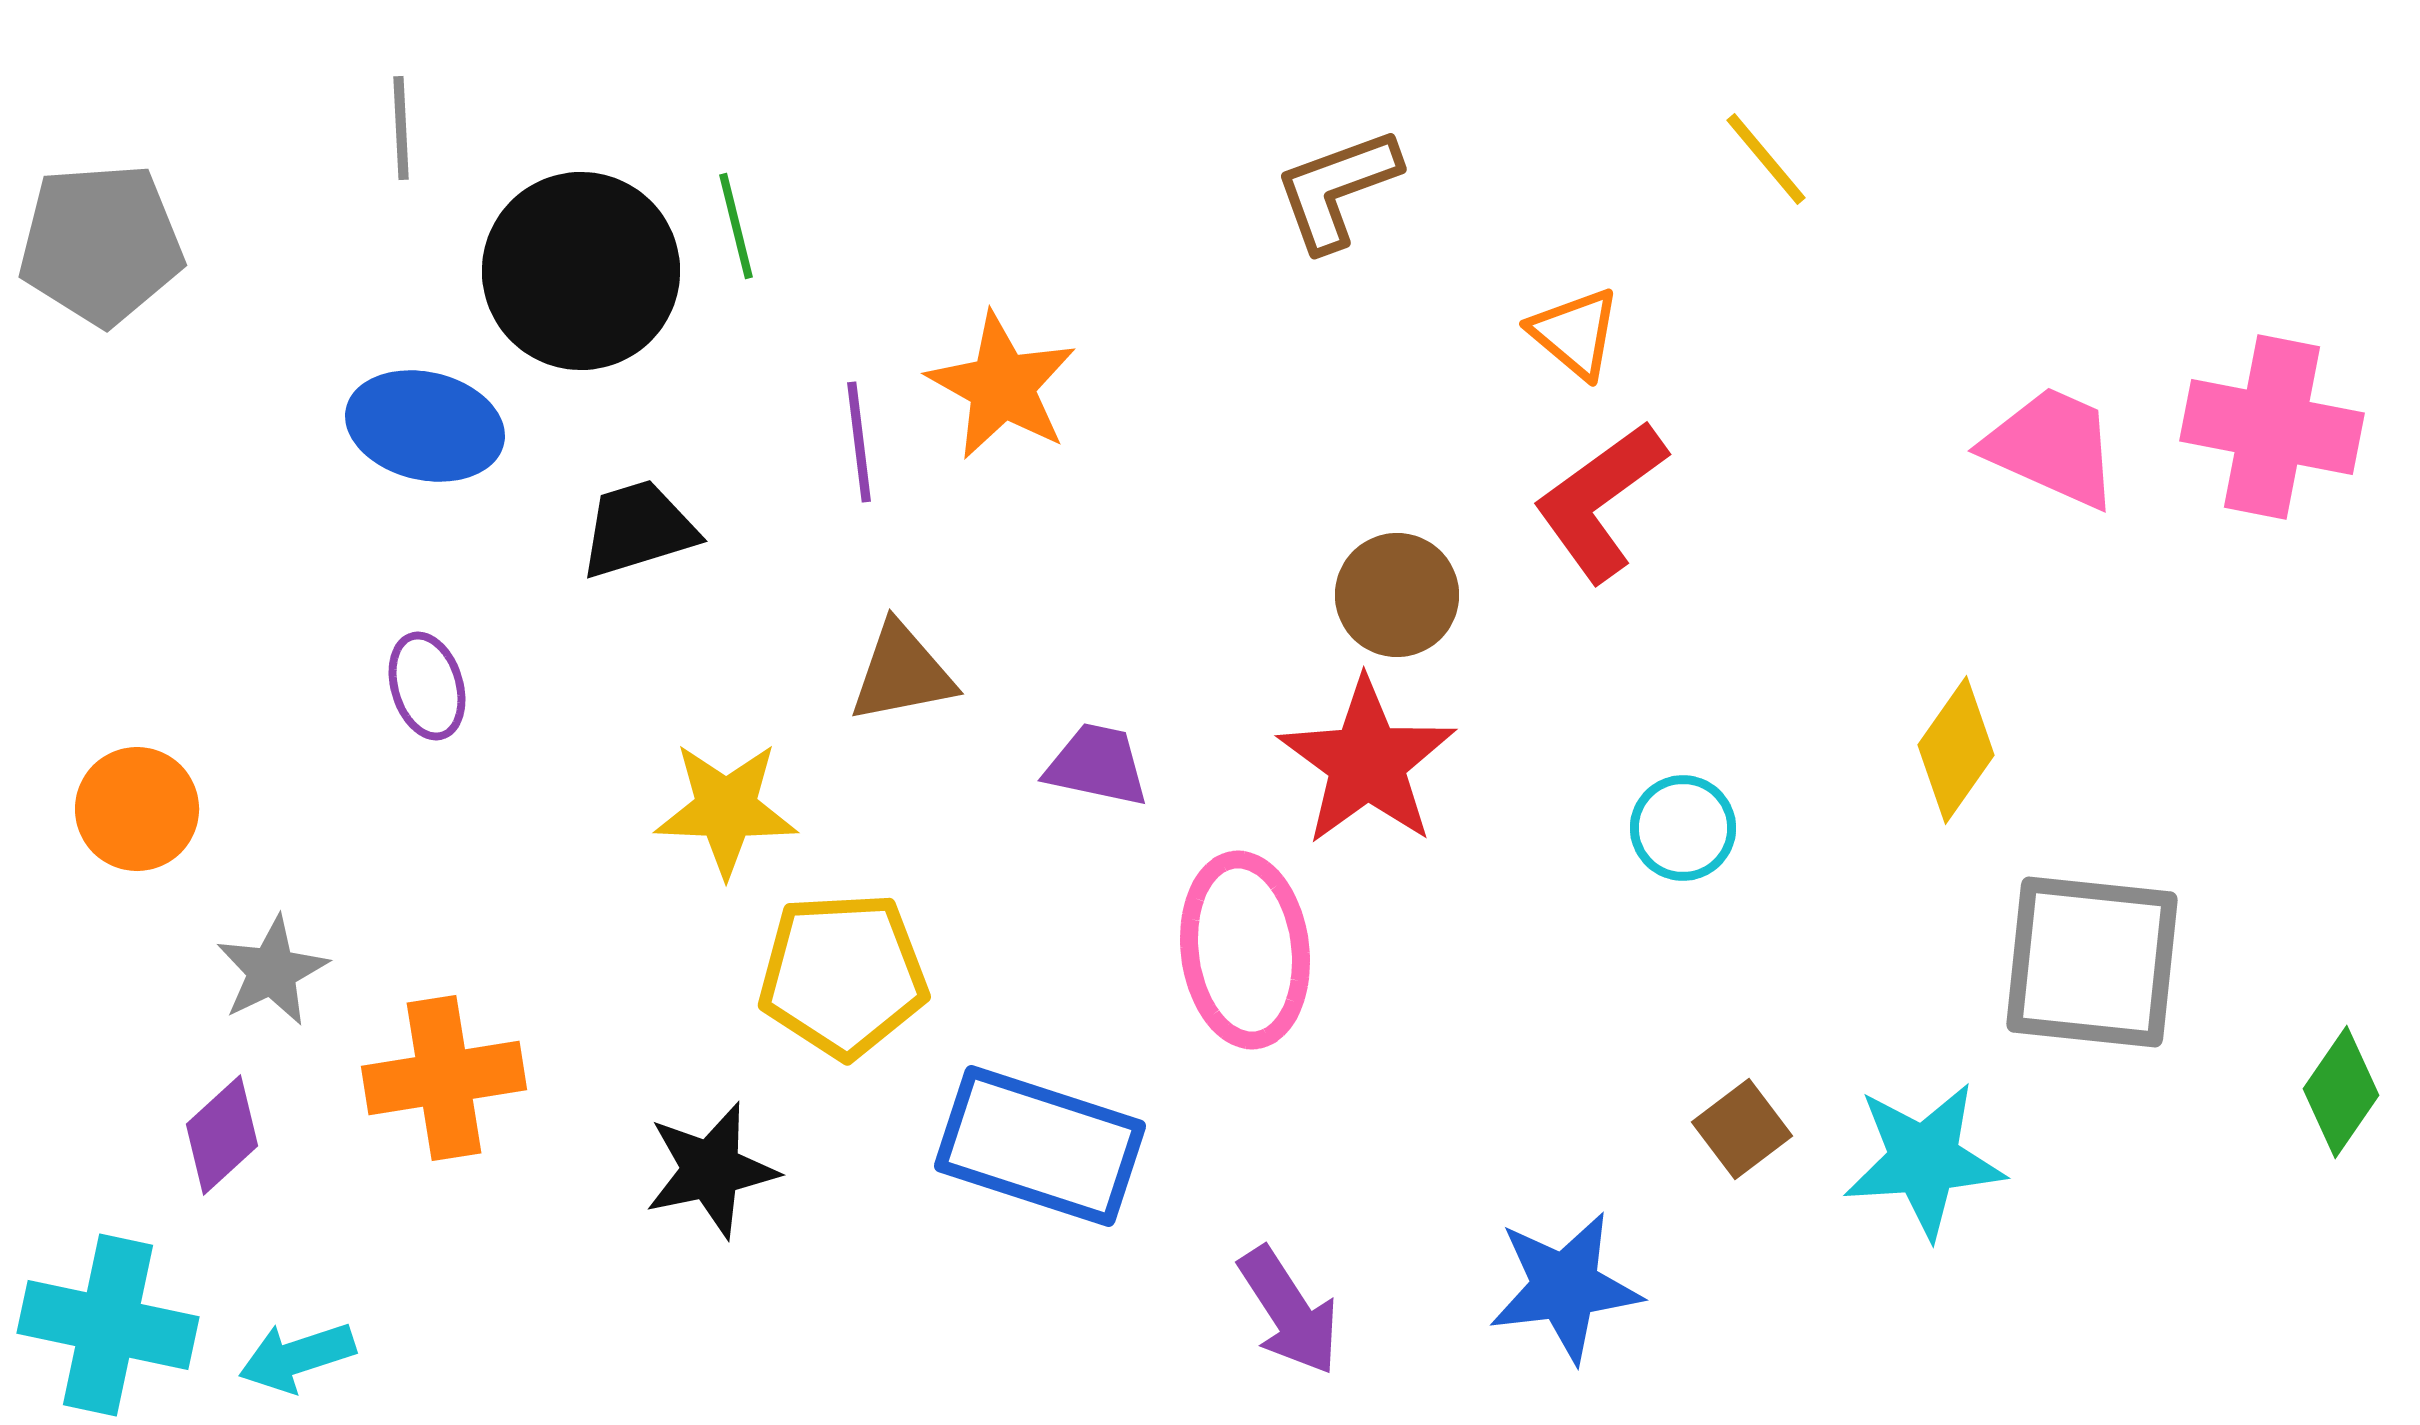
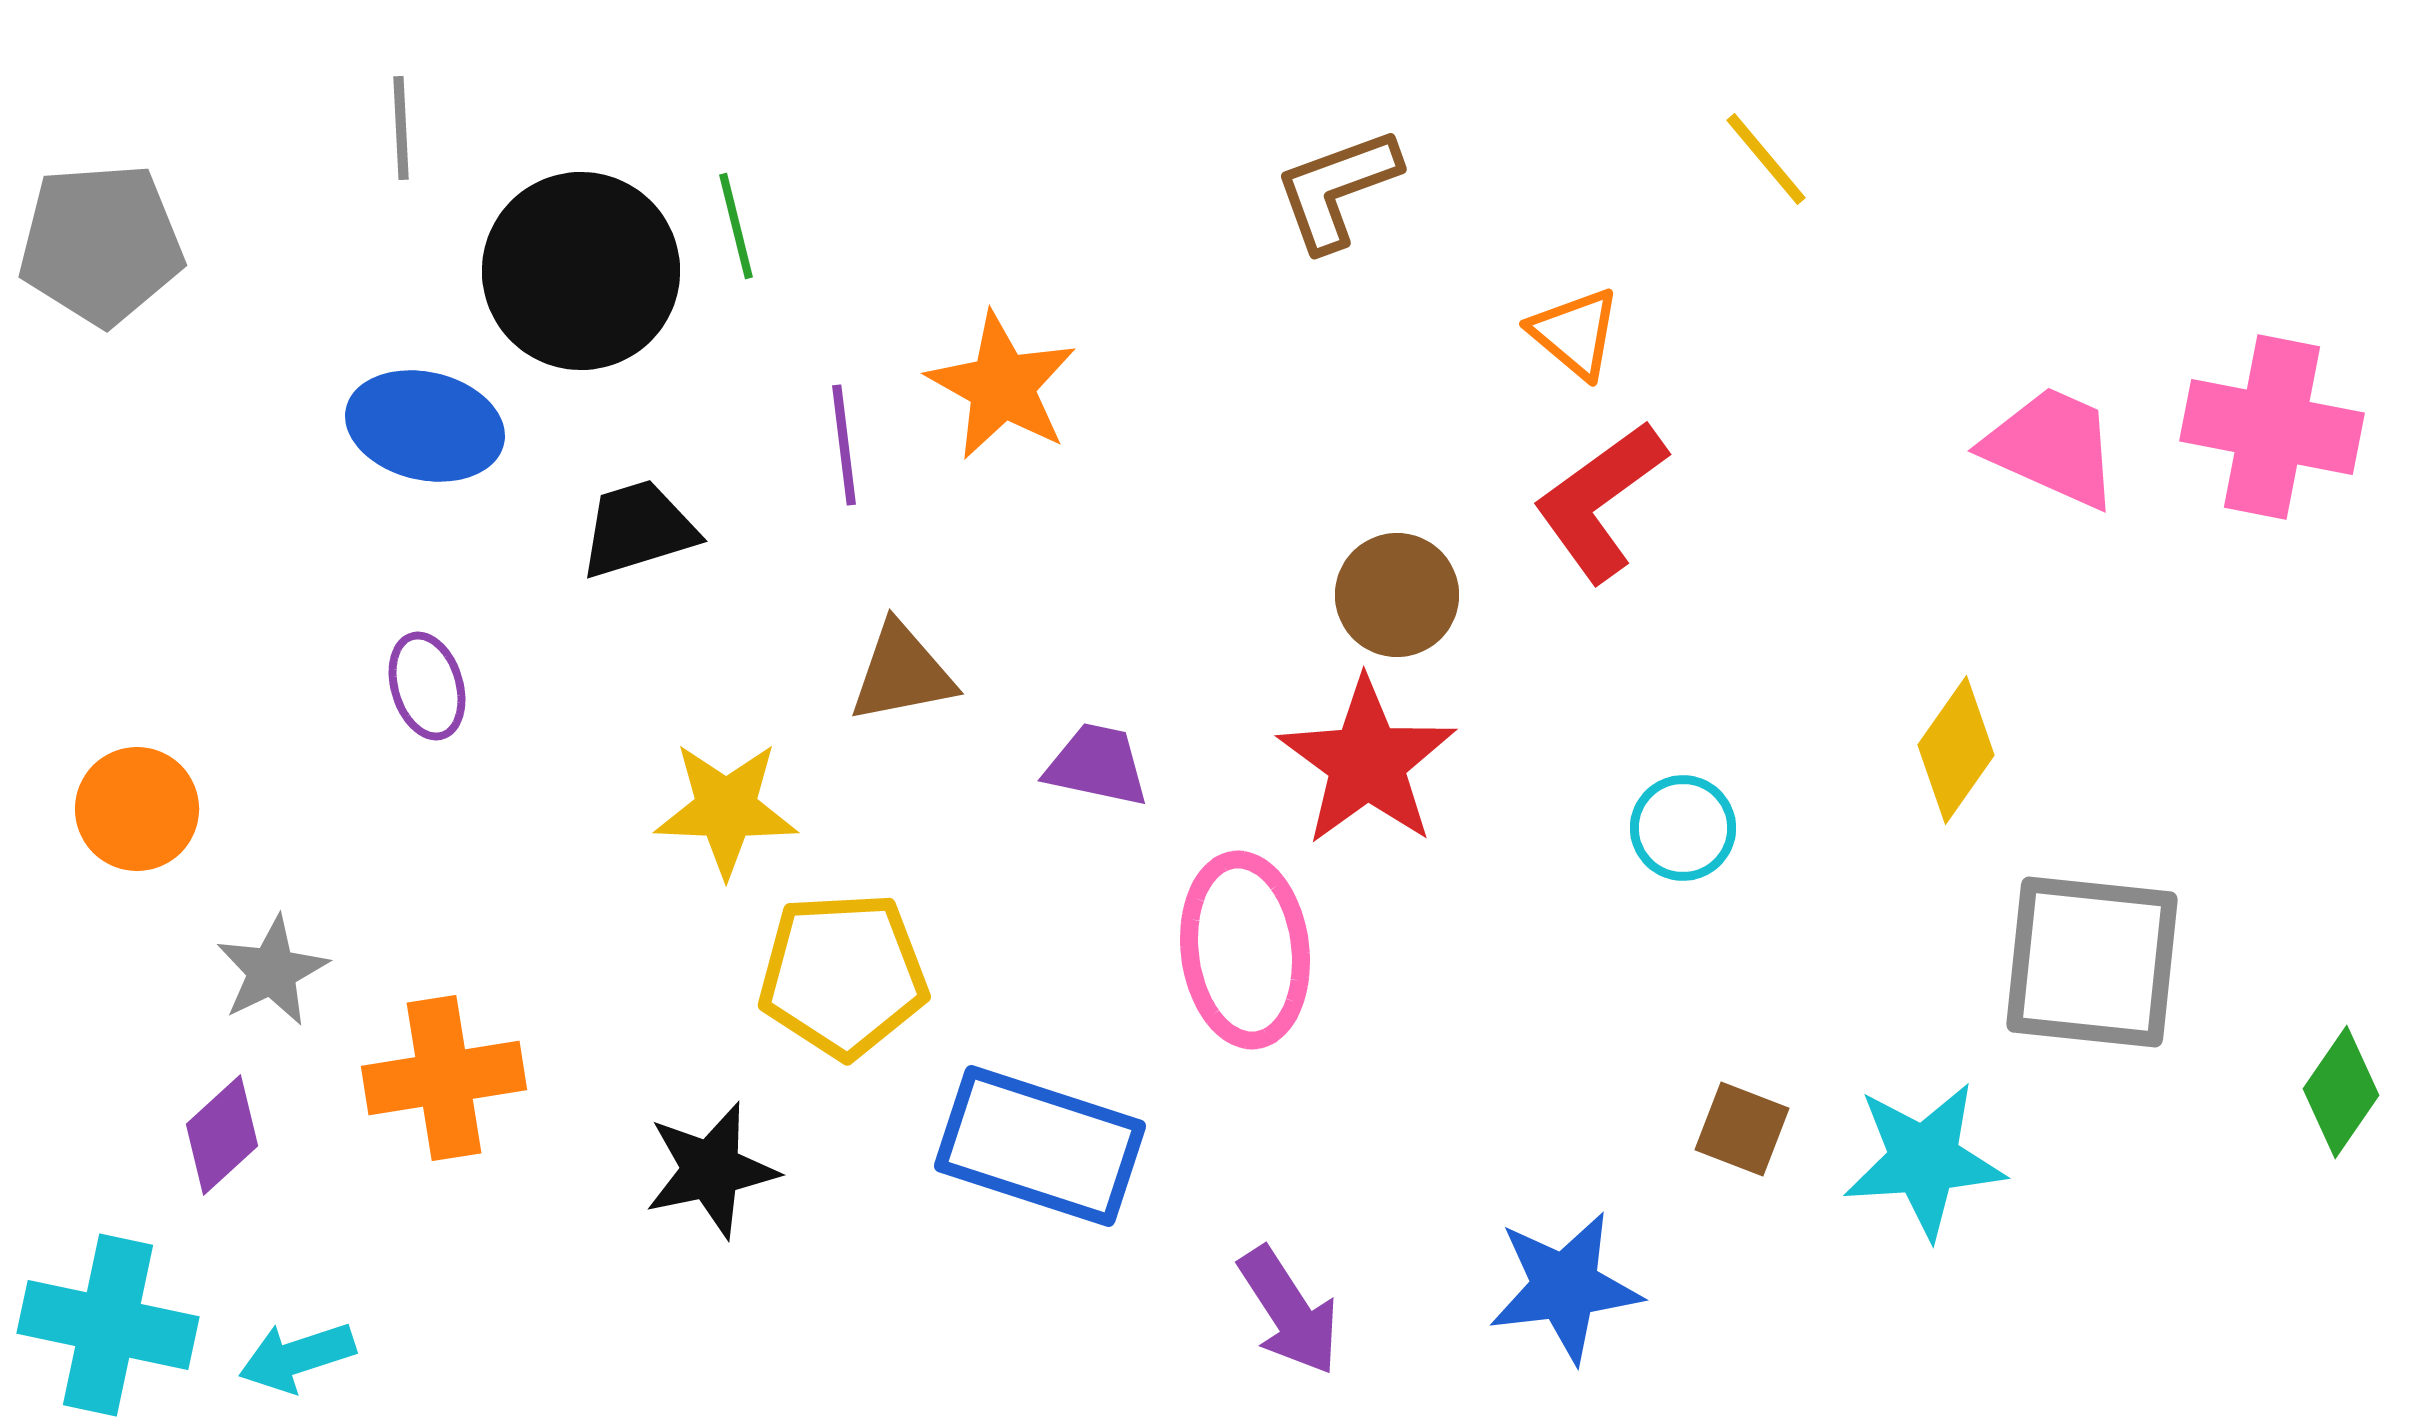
purple line: moved 15 px left, 3 px down
brown square: rotated 32 degrees counterclockwise
